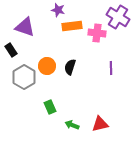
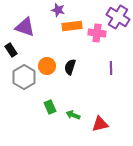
green arrow: moved 1 px right, 10 px up
